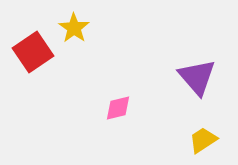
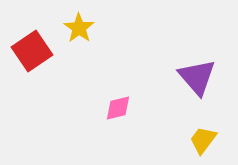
yellow star: moved 5 px right
red square: moved 1 px left, 1 px up
yellow trapezoid: rotated 20 degrees counterclockwise
